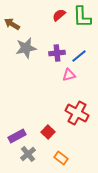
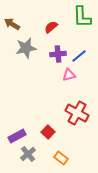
red semicircle: moved 8 px left, 12 px down
purple cross: moved 1 px right, 1 px down
